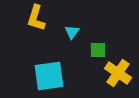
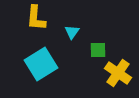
yellow L-shape: rotated 12 degrees counterclockwise
cyan square: moved 8 px left, 12 px up; rotated 24 degrees counterclockwise
